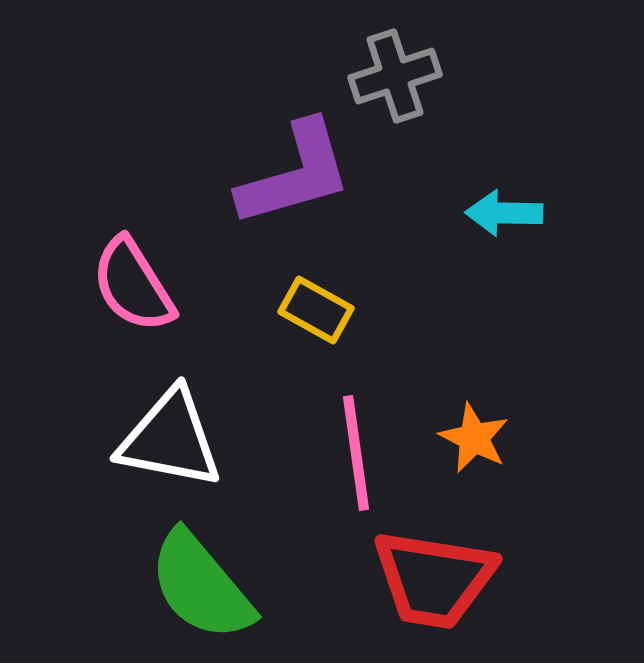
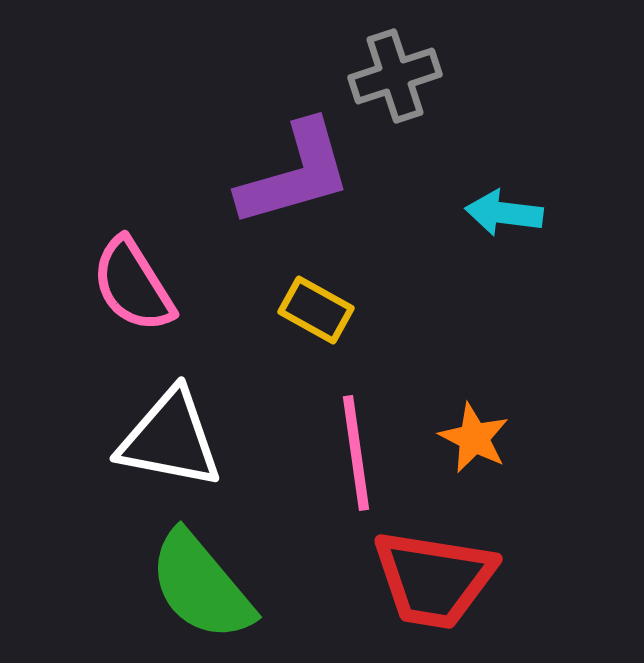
cyan arrow: rotated 6 degrees clockwise
